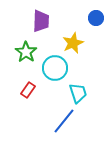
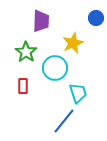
red rectangle: moved 5 px left, 4 px up; rotated 35 degrees counterclockwise
